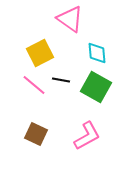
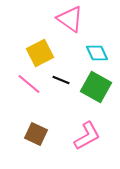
cyan diamond: rotated 20 degrees counterclockwise
black line: rotated 12 degrees clockwise
pink line: moved 5 px left, 1 px up
